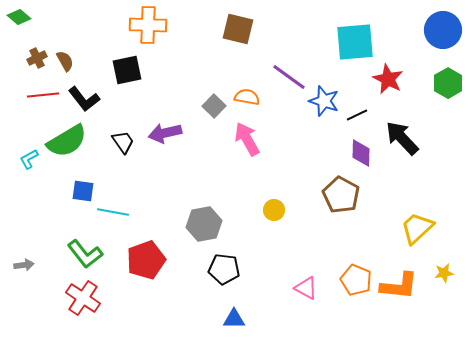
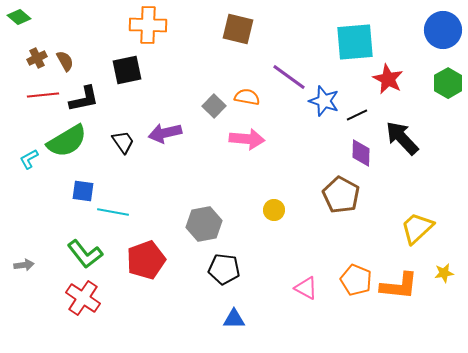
black L-shape: rotated 64 degrees counterclockwise
pink arrow: rotated 124 degrees clockwise
